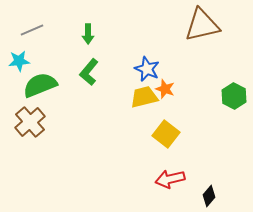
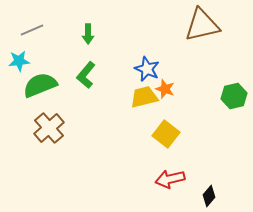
green L-shape: moved 3 px left, 3 px down
green hexagon: rotated 20 degrees clockwise
brown cross: moved 19 px right, 6 px down
